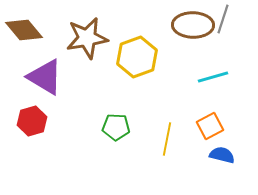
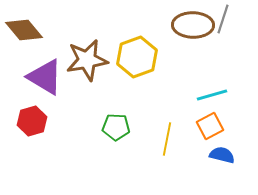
brown star: moved 22 px down
cyan line: moved 1 px left, 18 px down
